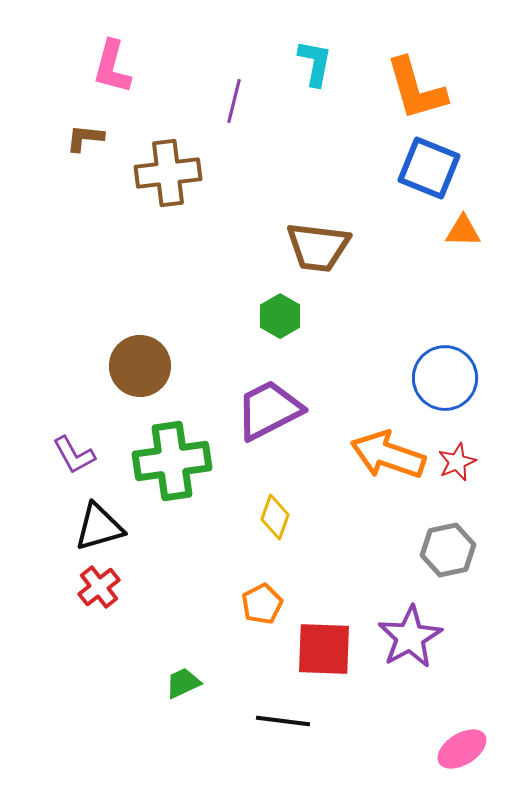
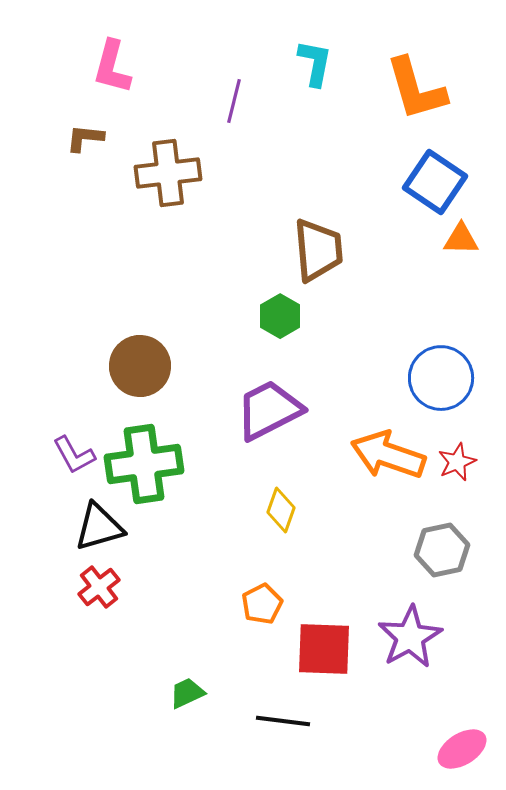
blue square: moved 6 px right, 14 px down; rotated 12 degrees clockwise
orange triangle: moved 2 px left, 8 px down
brown trapezoid: moved 3 px down; rotated 102 degrees counterclockwise
blue circle: moved 4 px left
green cross: moved 28 px left, 3 px down
yellow diamond: moved 6 px right, 7 px up
gray hexagon: moved 6 px left
green trapezoid: moved 4 px right, 10 px down
